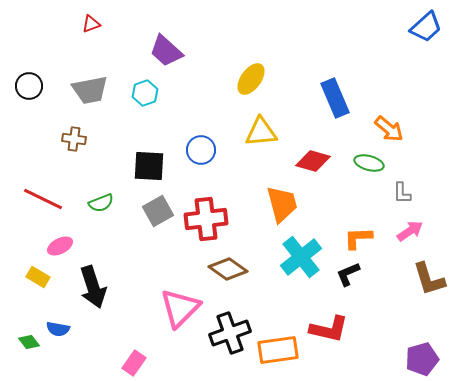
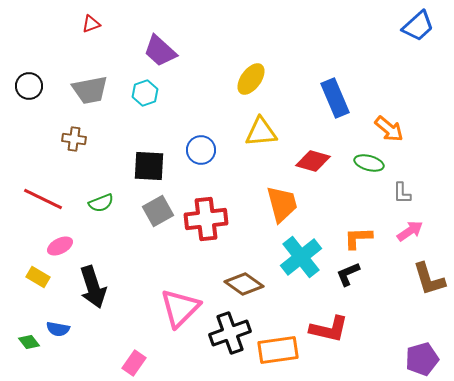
blue trapezoid: moved 8 px left, 1 px up
purple trapezoid: moved 6 px left
brown diamond: moved 16 px right, 15 px down
